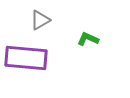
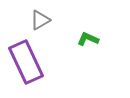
purple rectangle: moved 4 px down; rotated 60 degrees clockwise
